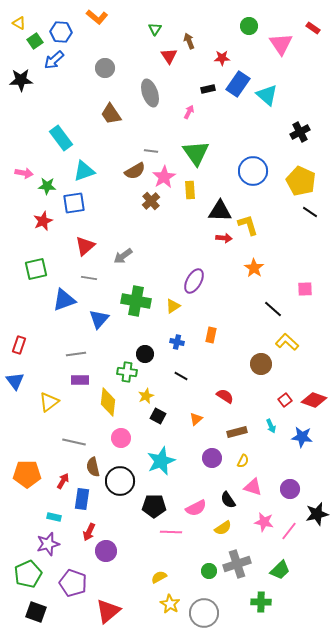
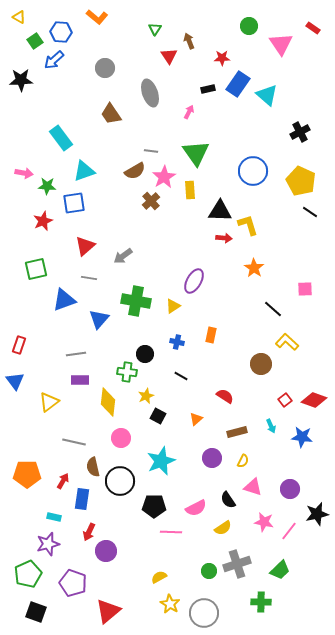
yellow triangle at (19, 23): moved 6 px up
